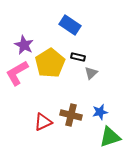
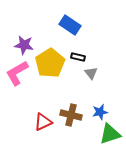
purple star: rotated 18 degrees counterclockwise
gray triangle: rotated 24 degrees counterclockwise
green triangle: moved 3 px up
